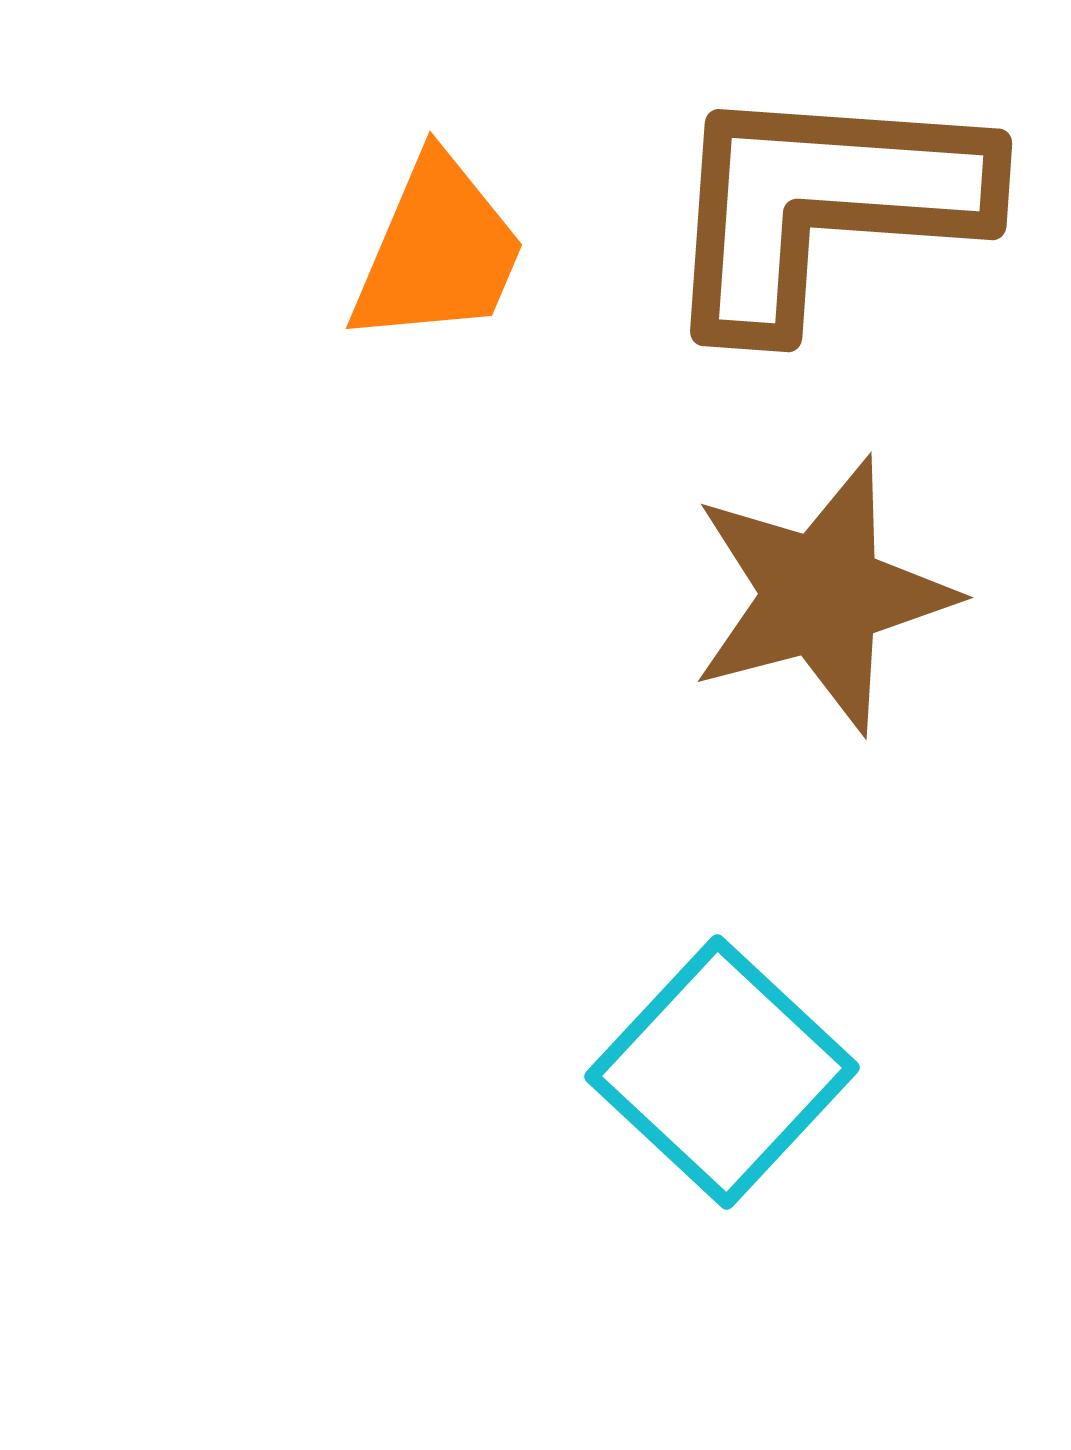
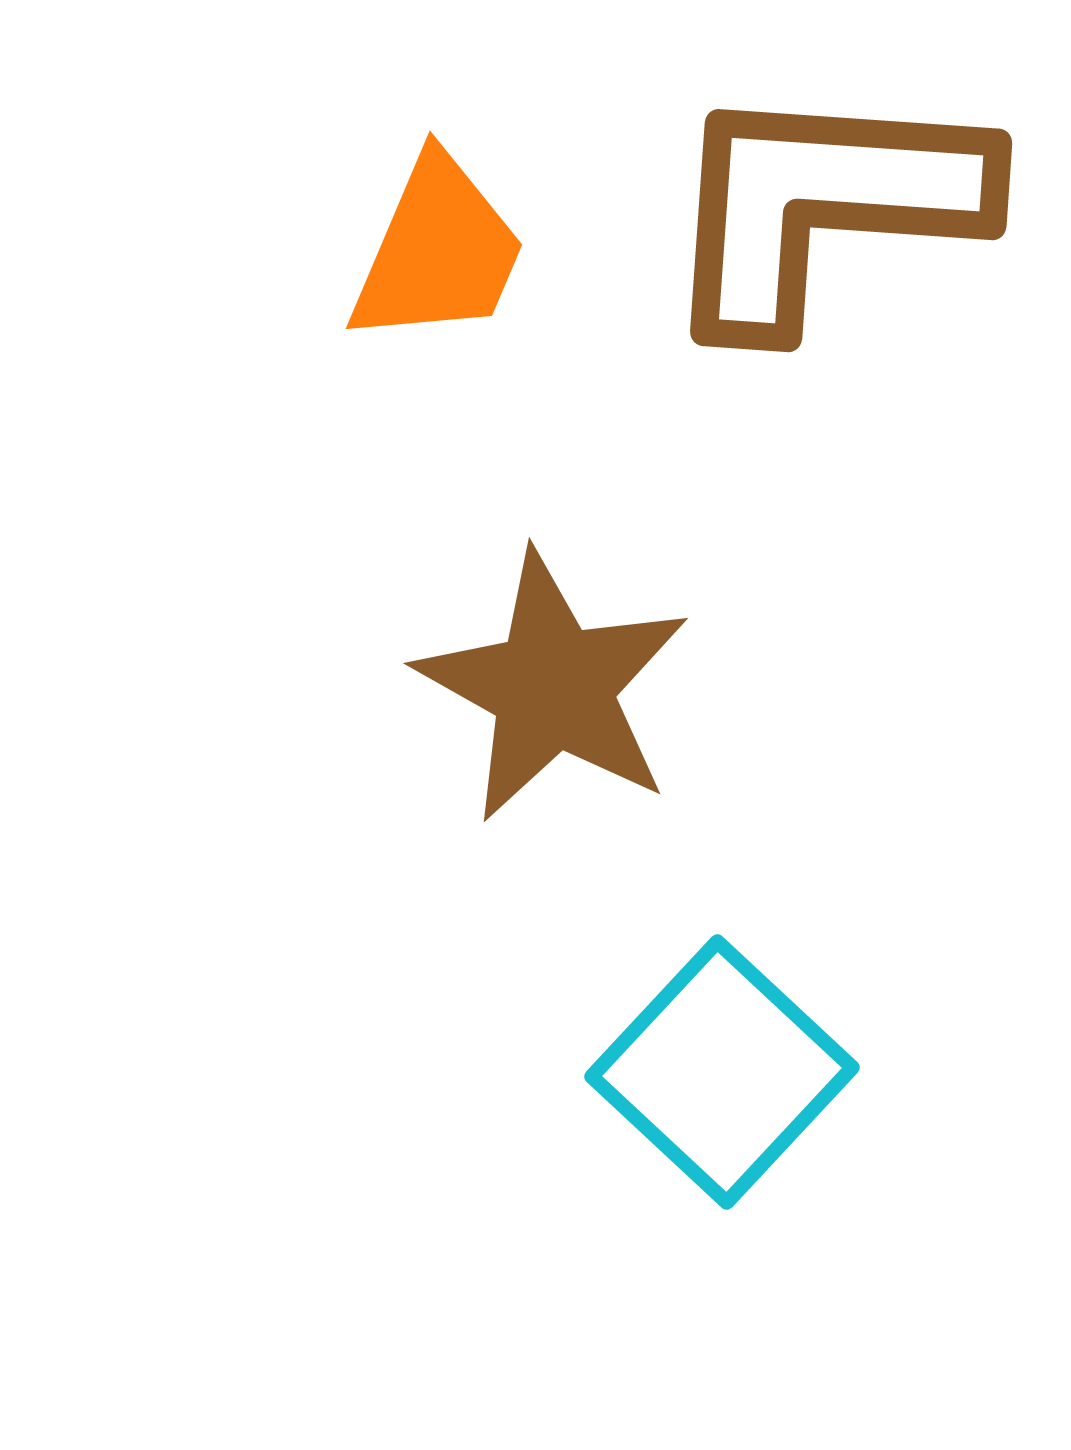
brown star: moved 269 px left, 92 px down; rotated 28 degrees counterclockwise
